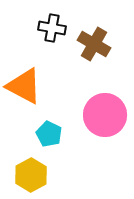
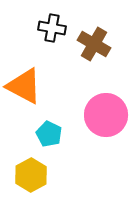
pink circle: moved 1 px right
